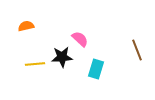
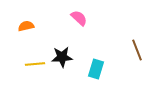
pink semicircle: moved 1 px left, 21 px up
